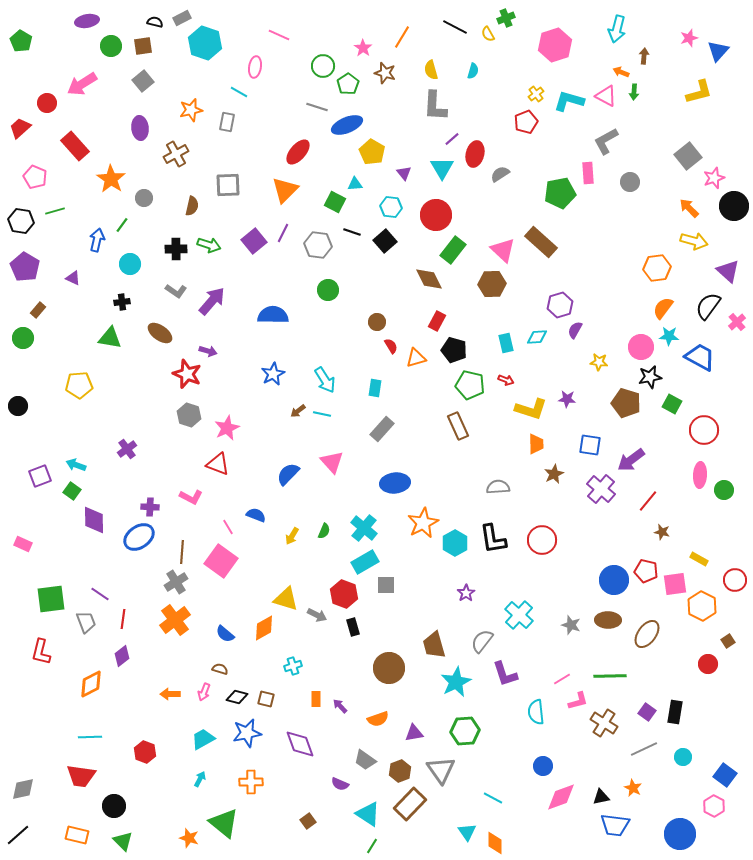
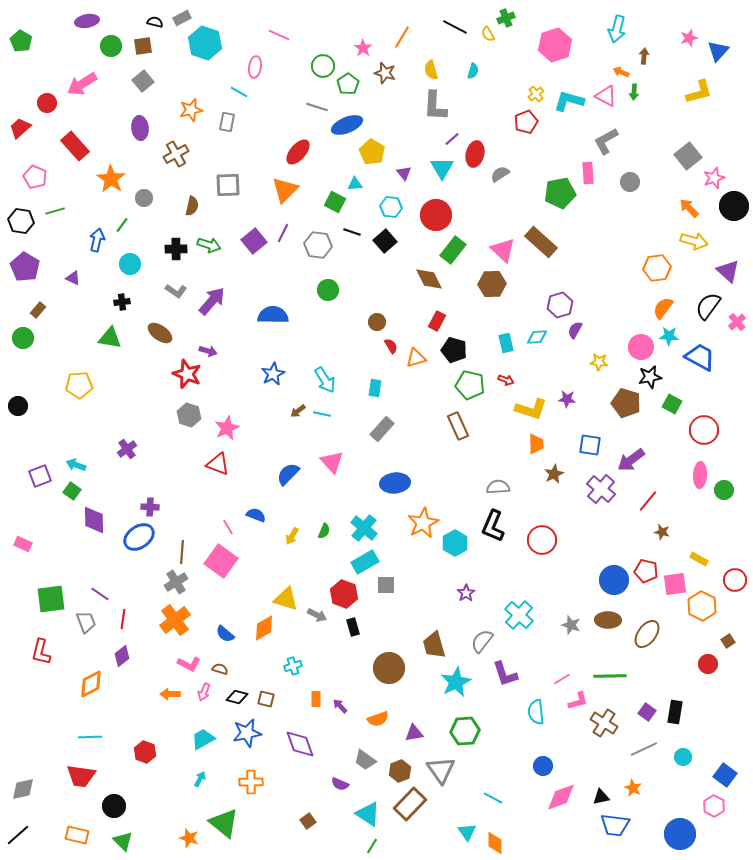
pink L-shape at (191, 497): moved 2 px left, 167 px down
black L-shape at (493, 539): moved 13 px up; rotated 32 degrees clockwise
